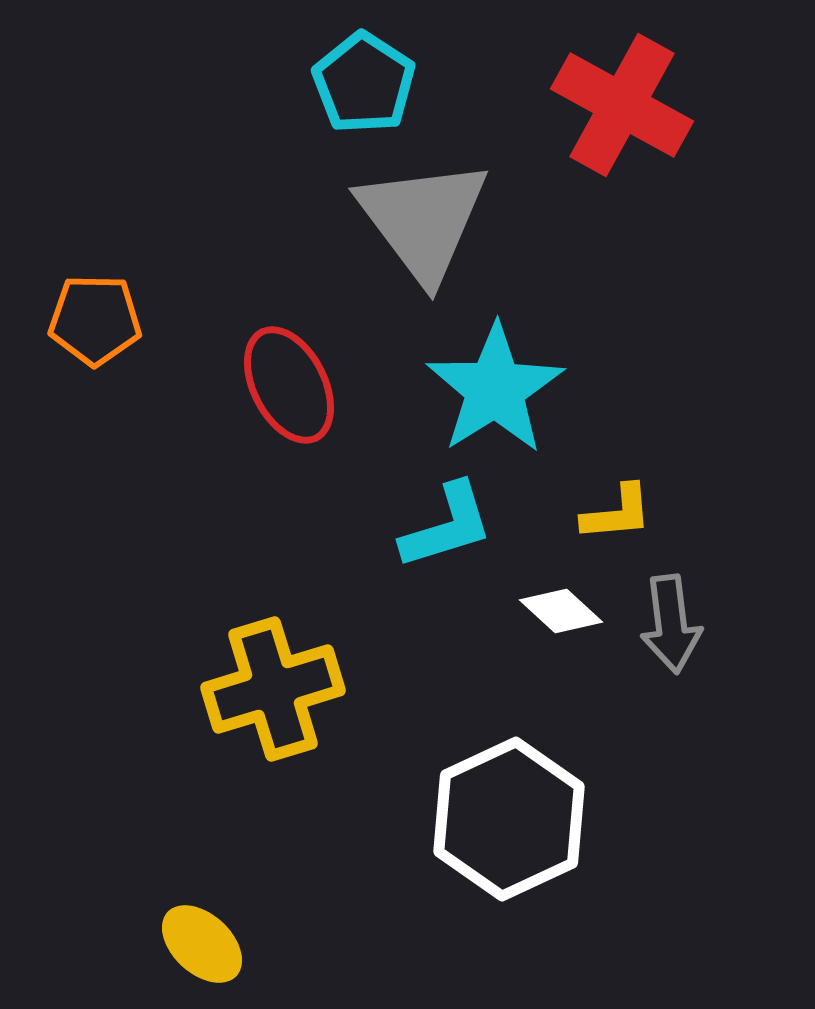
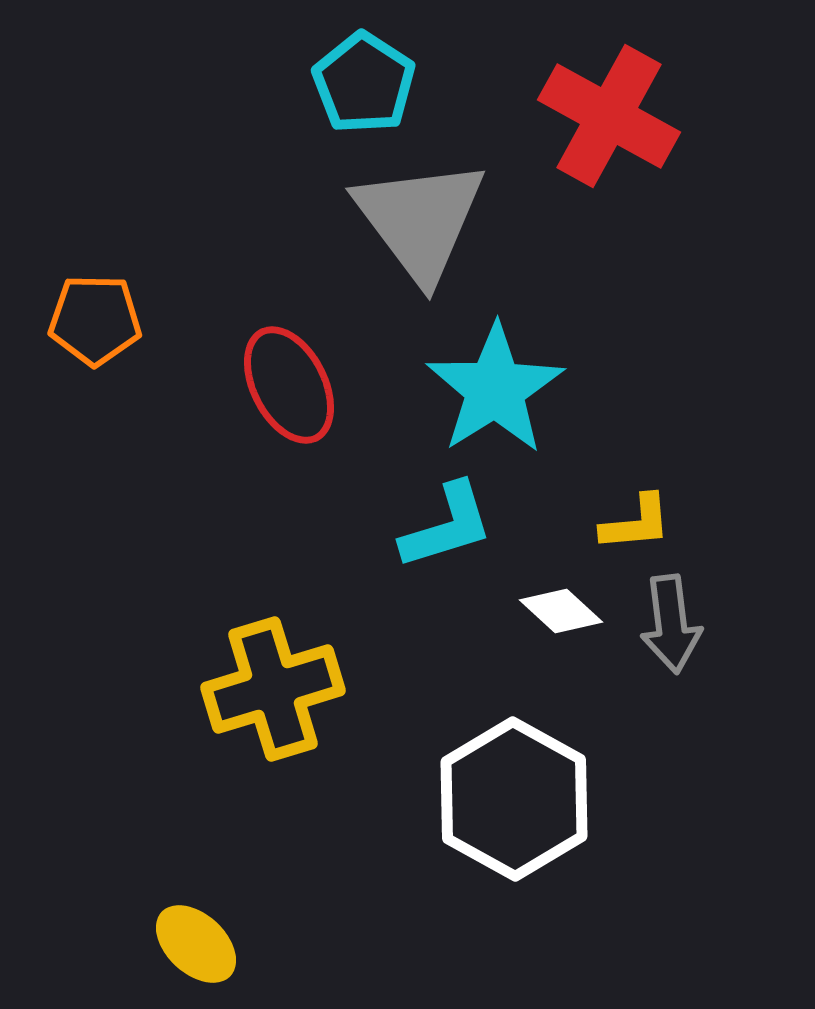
red cross: moved 13 px left, 11 px down
gray triangle: moved 3 px left
yellow L-shape: moved 19 px right, 10 px down
white hexagon: moved 5 px right, 20 px up; rotated 6 degrees counterclockwise
yellow ellipse: moved 6 px left
